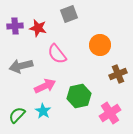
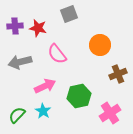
gray arrow: moved 1 px left, 4 px up
